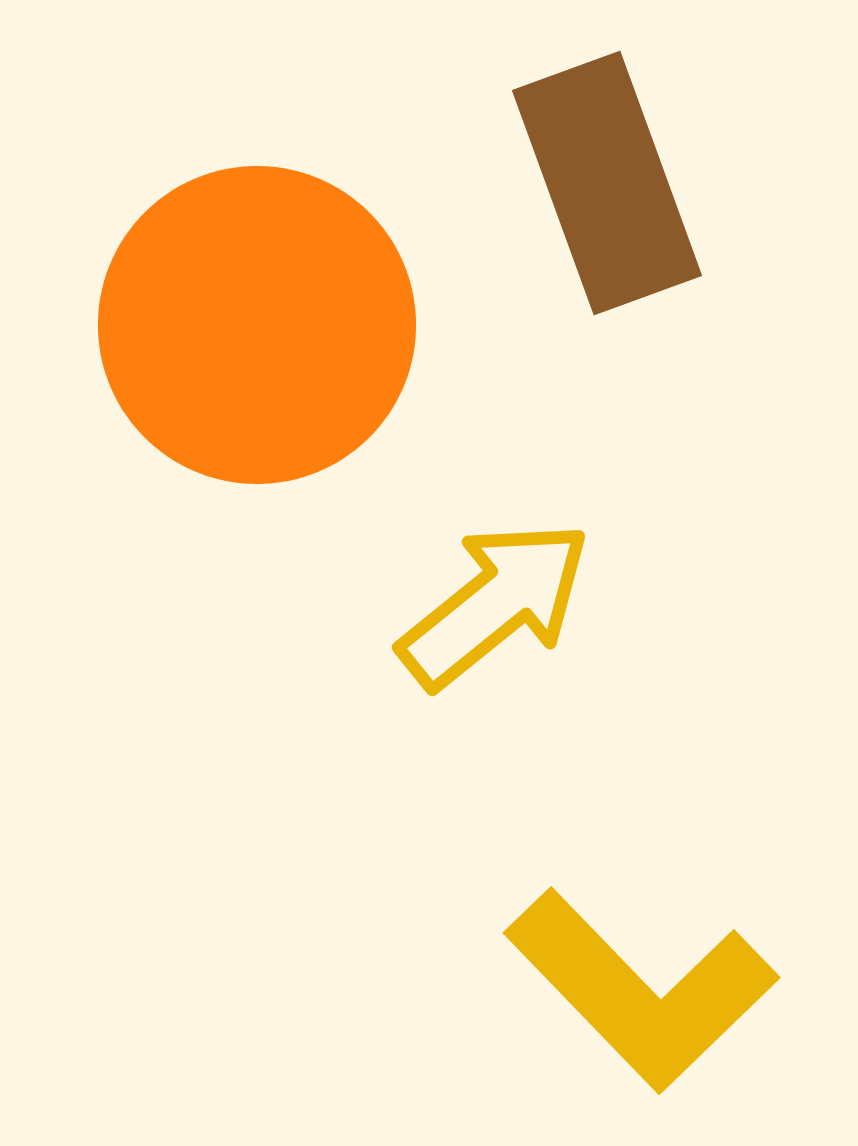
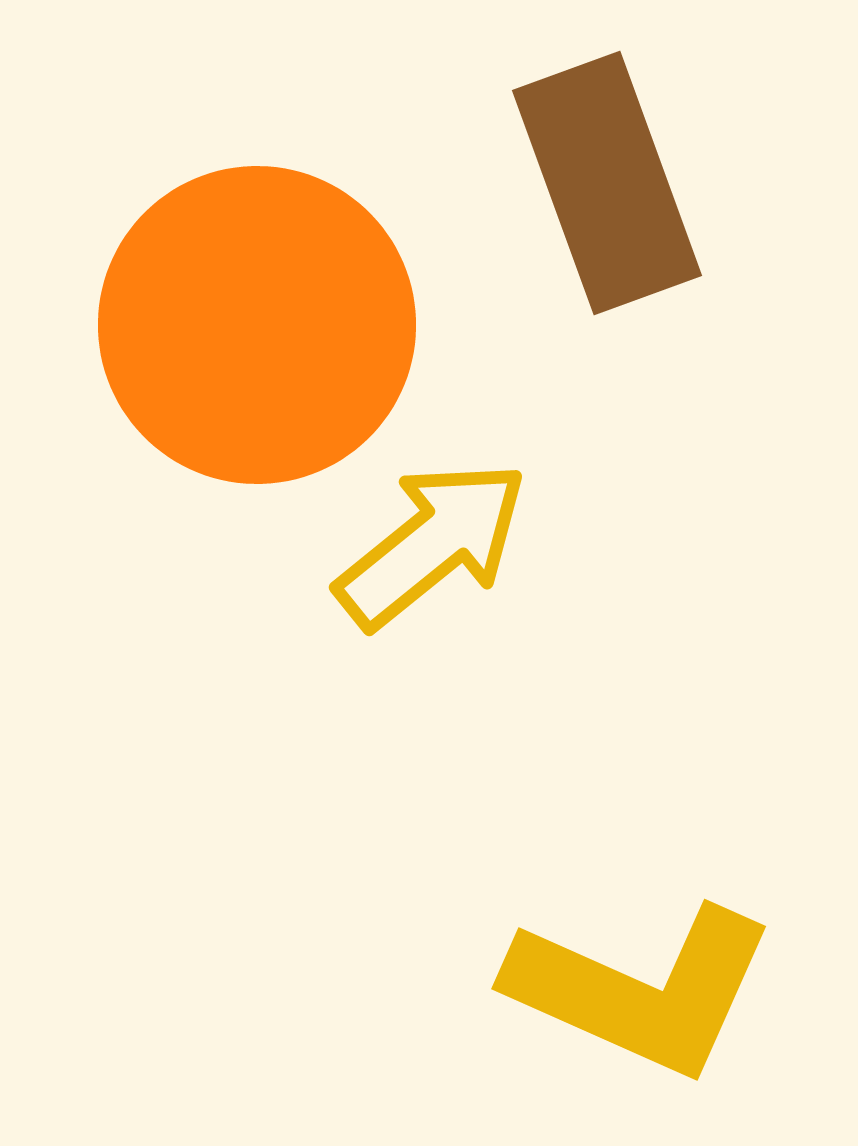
yellow arrow: moved 63 px left, 60 px up
yellow L-shape: rotated 22 degrees counterclockwise
